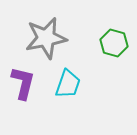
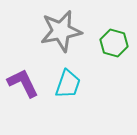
gray star: moved 15 px right, 7 px up
purple L-shape: rotated 40 degrees counterclockwise
